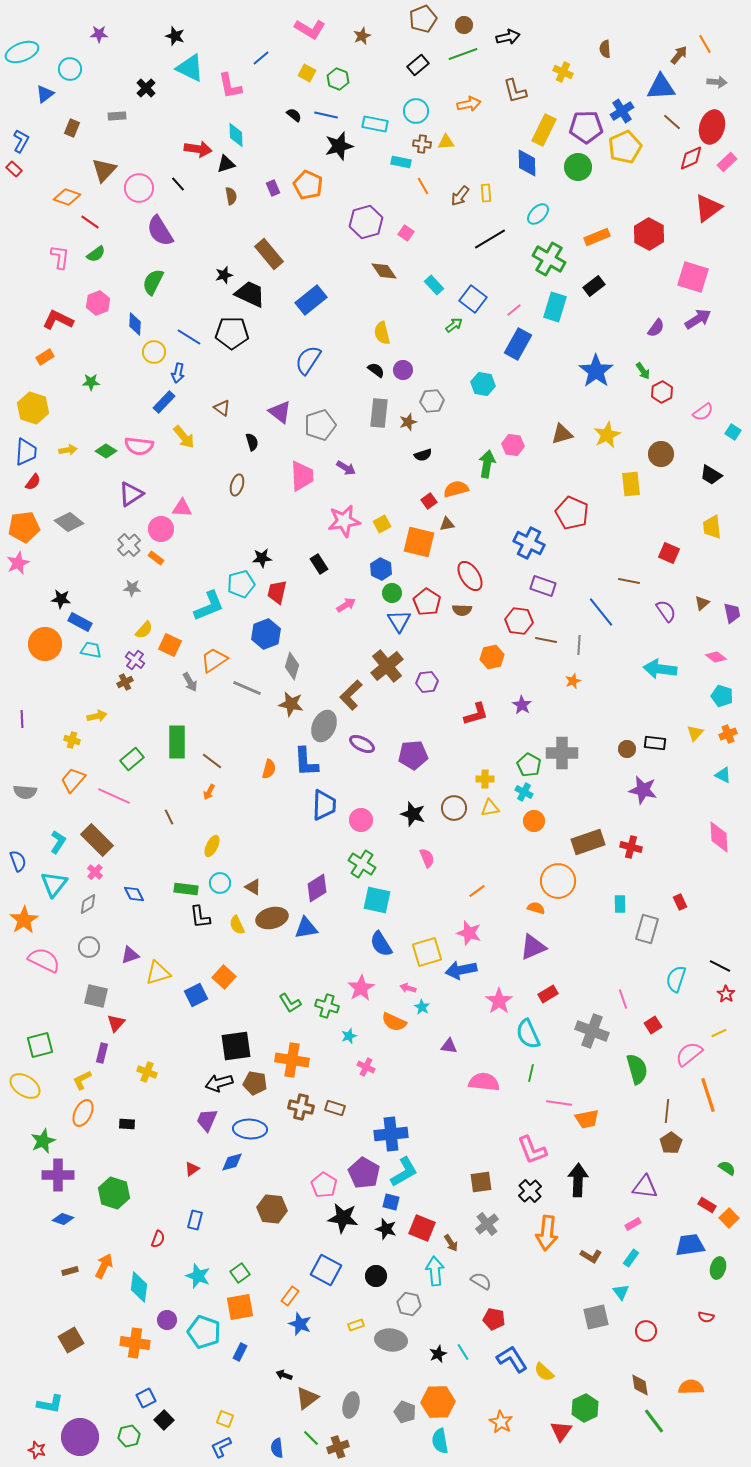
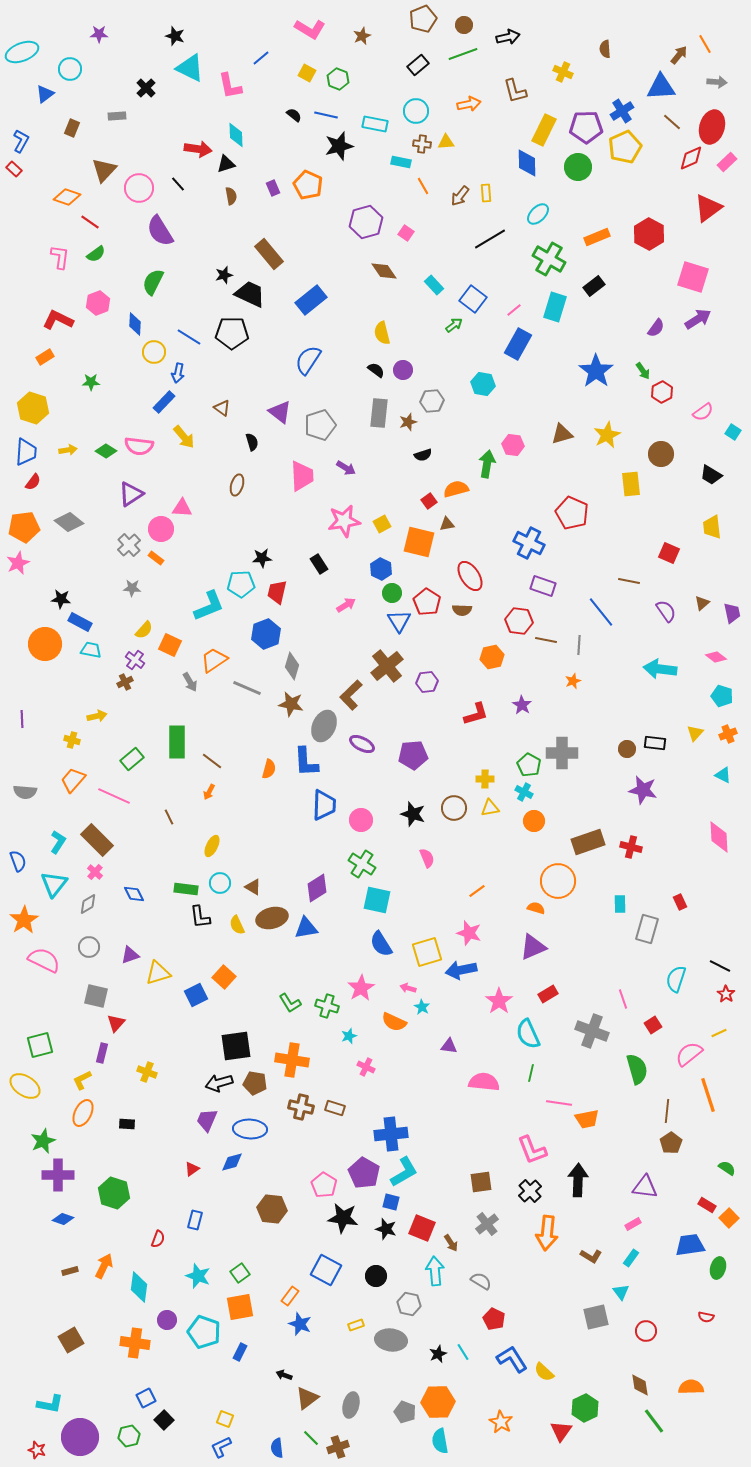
cyan pentagon at (241, 584): rotated 12 degrees clockwise
red pentagon at (494, 1319): rotated 15 degrees clockwise
